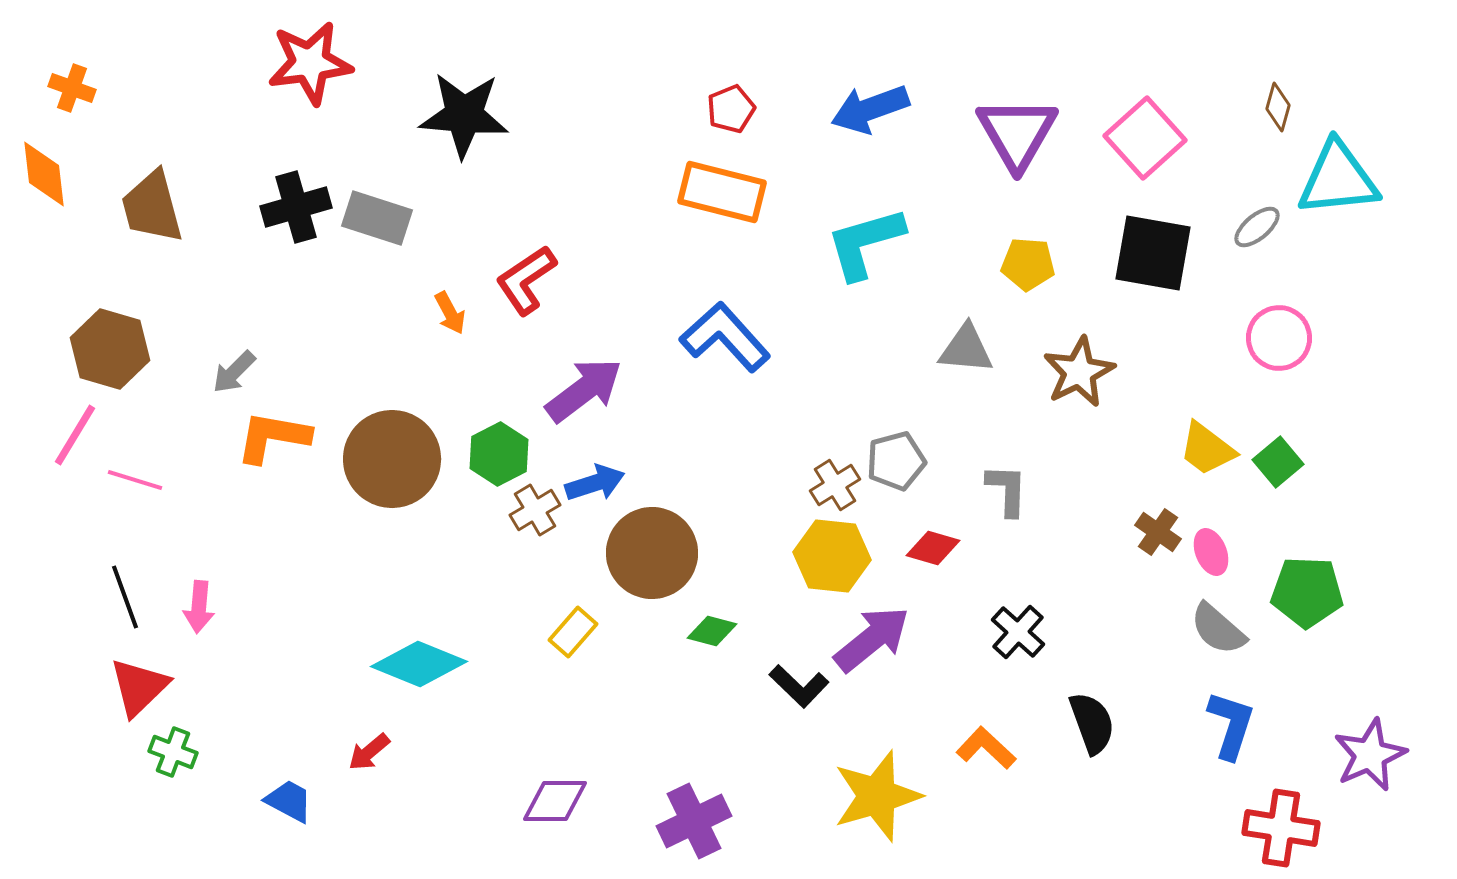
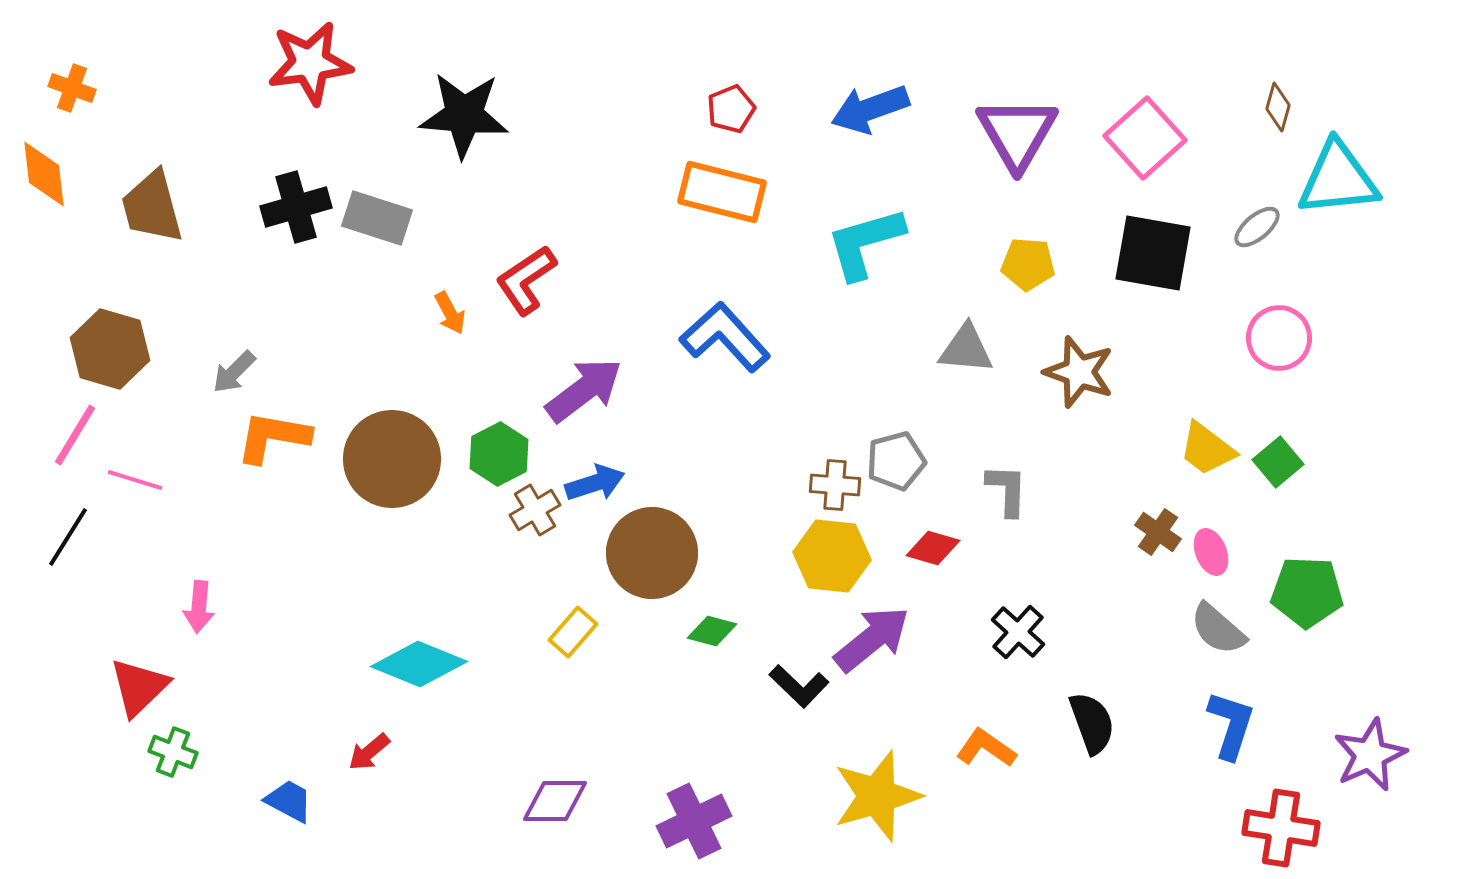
brown star at (1079, 372): rotated 26 degrees counterclockwise
brown cross at (835, 485): rotated 36 degrees clockwise
black line at (125, 597): moved 57 px left, 60 px up; rotated 52 degrees clockwise
orange L-shape at (986, 748): rotated 8 degrees counterclockwise
